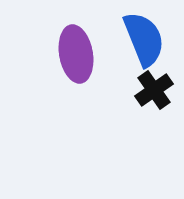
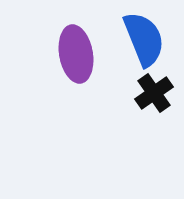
black cross: moved 3 px down
